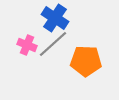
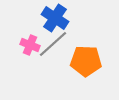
pink cross: moved 3 px right
